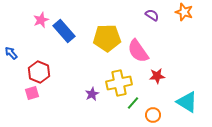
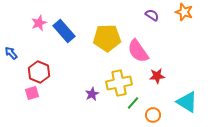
pink star: moved 2 px left, 3 px down
